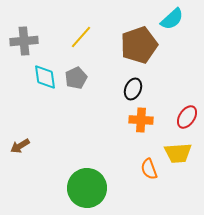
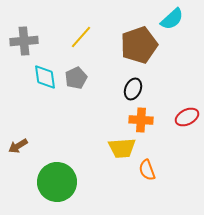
red ellipse: rotated 30 degrees clockwise
brown arrow: moved 2 px left
yellow trapezoid: moved 56 px left, 5 px up
orange semicircle: moved 2 px left, 1 px down
green circle: moved 30 px left, 6 px up
